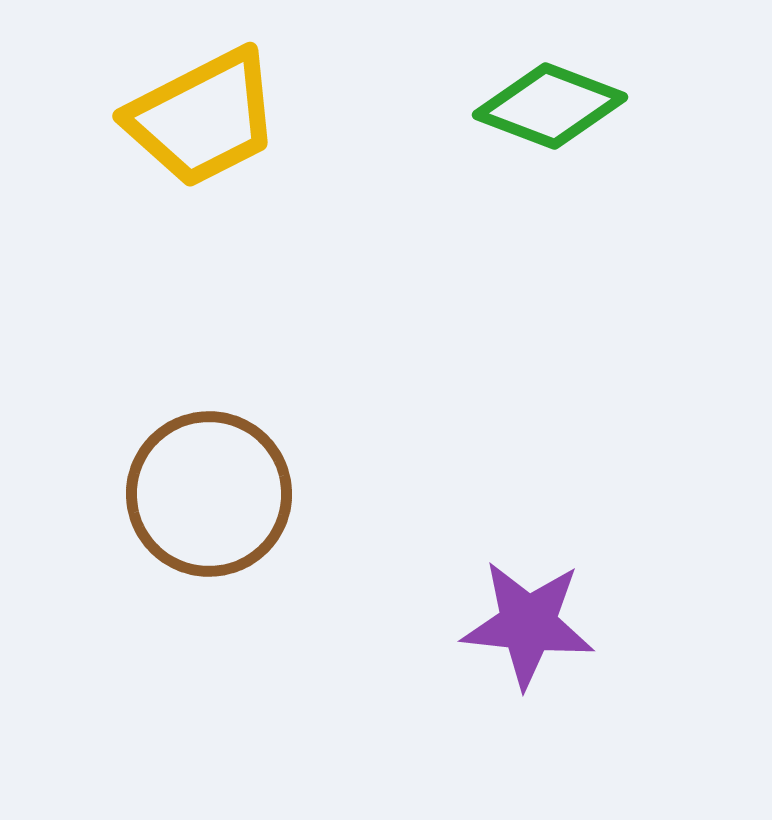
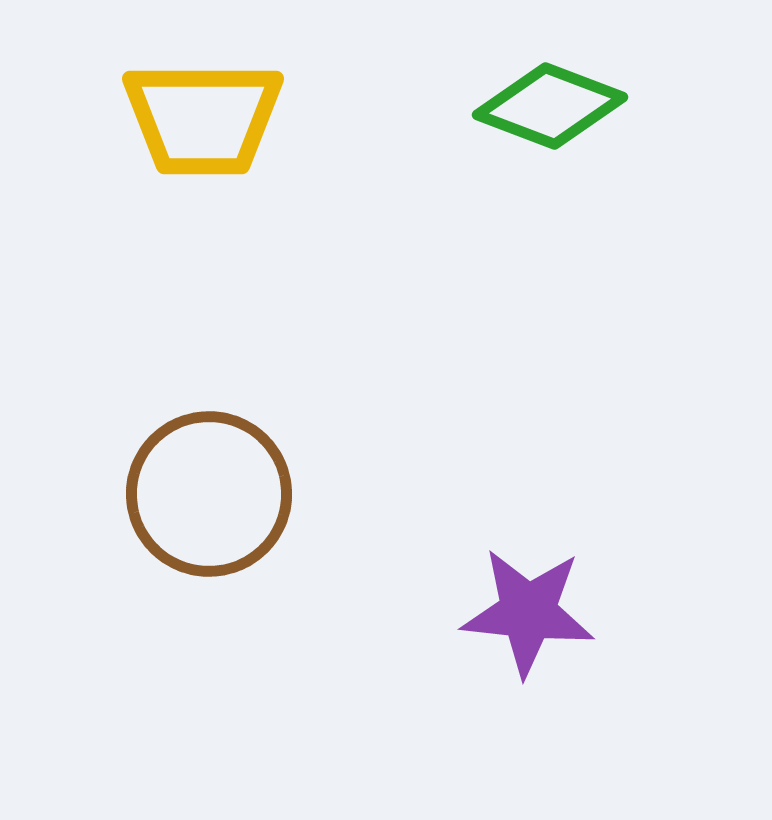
yellow trapezoid: rotated 27 degrees clockwise
purple star: moved 12 px up
